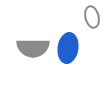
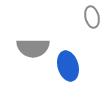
blue ellipse: moved 18 px down; rotated 24 degrees counterclockwise
